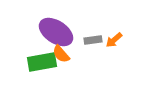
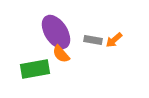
purple ellipse: rotated 24 degrees clockwise
gray rectangle: rotated 18 degrees clockwise
green rectangle: moved 7 px left, 7 px down
